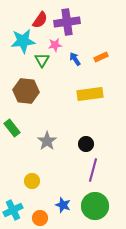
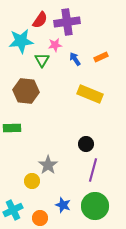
cyan star: moved 2 px left
yellow rectangle: rotated 30 degrees clockwise
green rectangle: rotated 54 degrees counterclockwise
gray star: moved 1 px right, 24 px down
